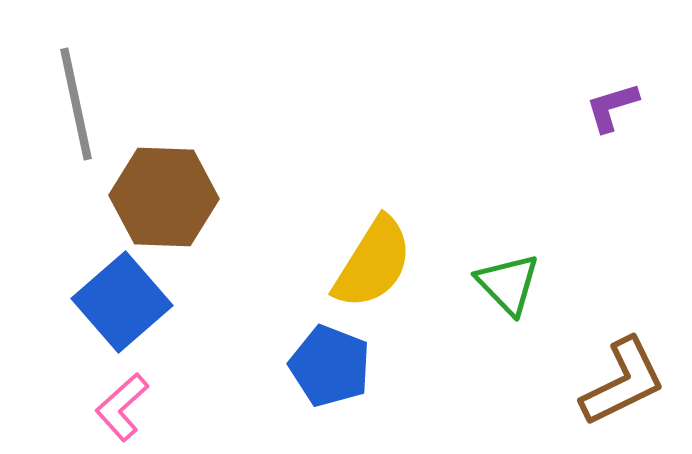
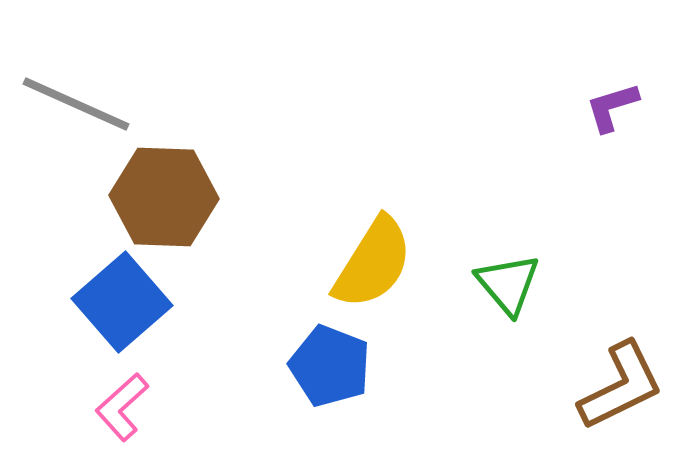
gray line: rotated 54 degrees counterclockwise
green triangle: rotated 4 degrees clockwise
brown L-shape: moved 2 px left, 4 px down
